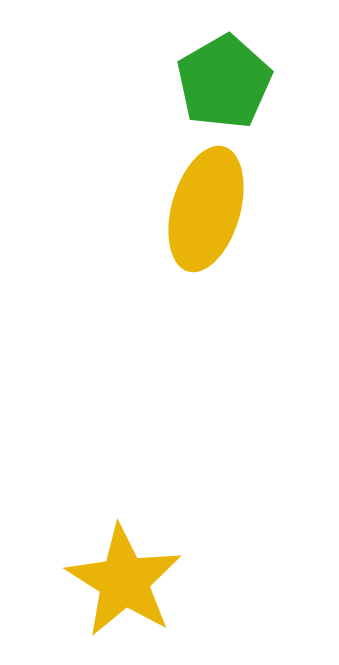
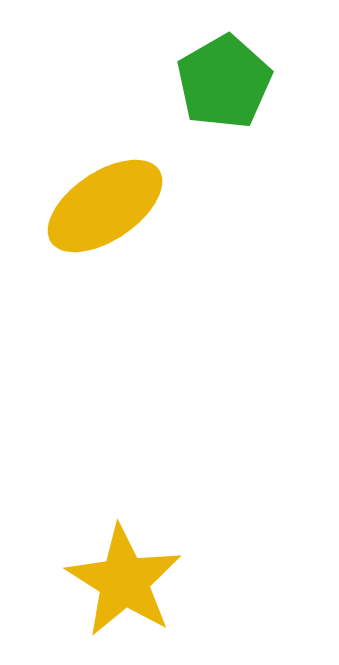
yellow ellipse: moved 101 px left, 3 px up; rotated 40 degrees clockwise
